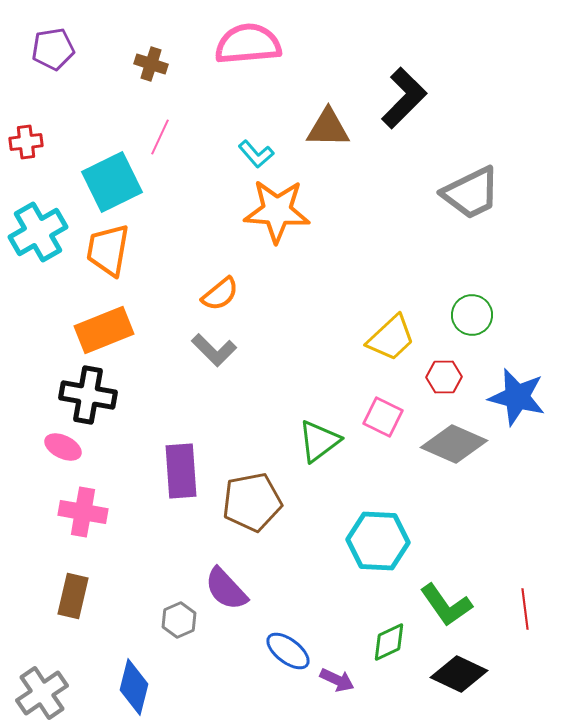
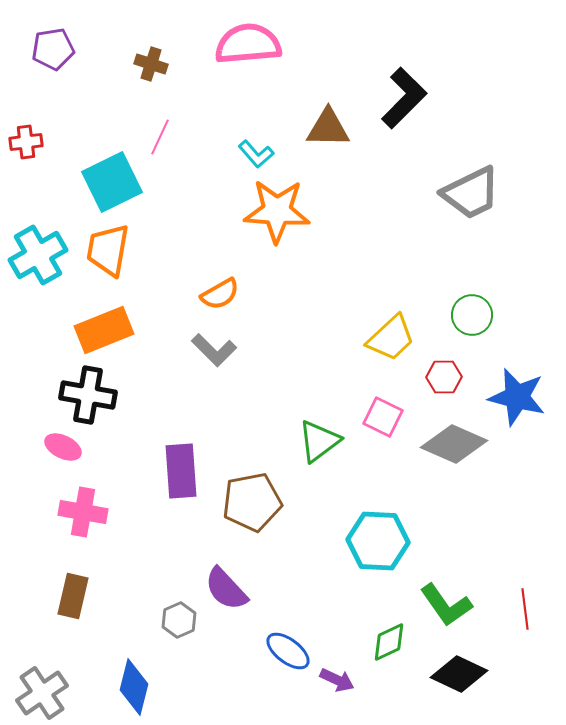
cyan cross: moved 23 px down
orange semicircle: rotated 9 degrees clockwise
